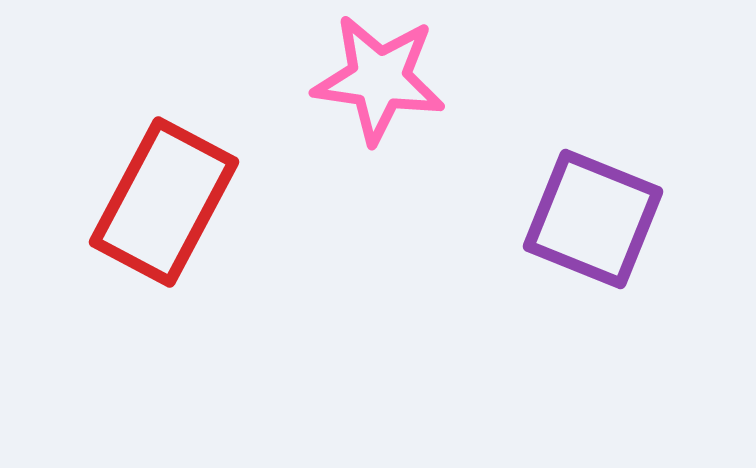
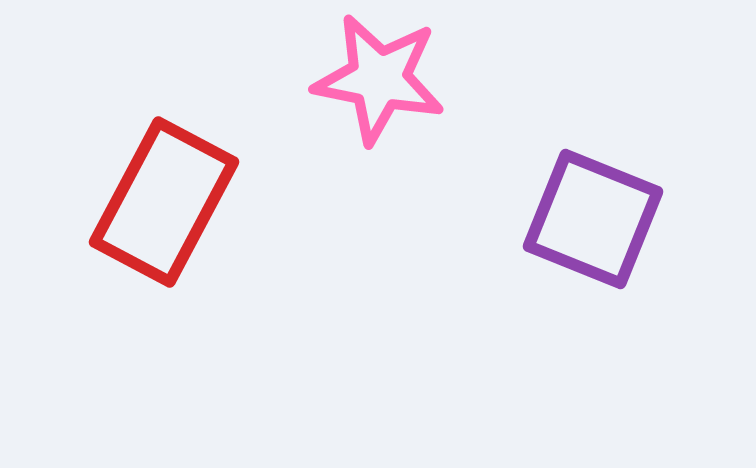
pink star: rotated 3 degrees clockwise
